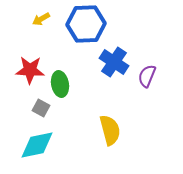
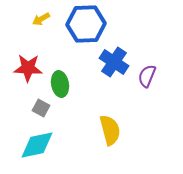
red star: moved 2 px left, 2 px up
